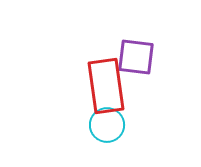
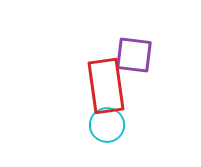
purple square: moved 2 px left, 2 px up
